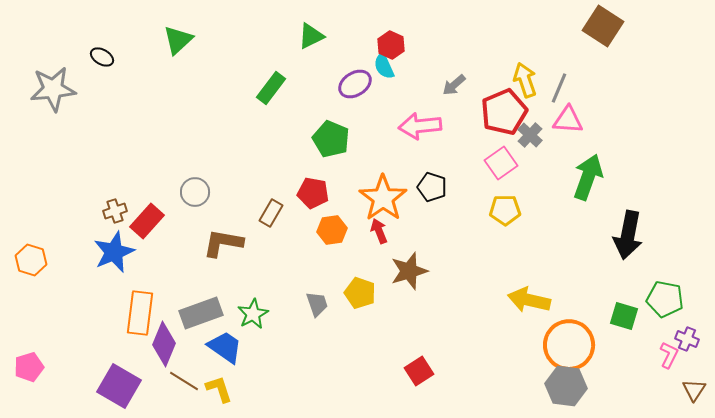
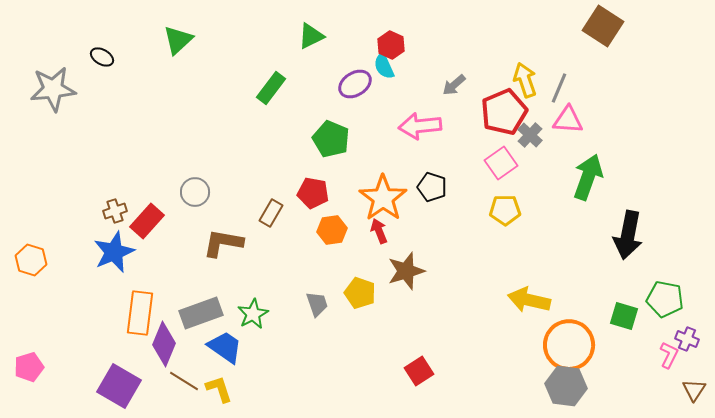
brown star at (409, 271): moved 3 px left
